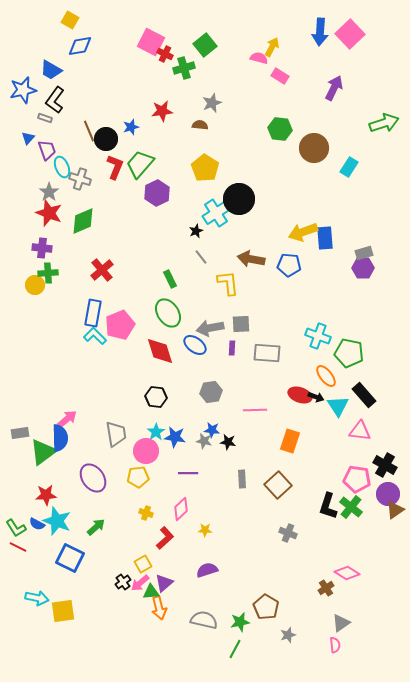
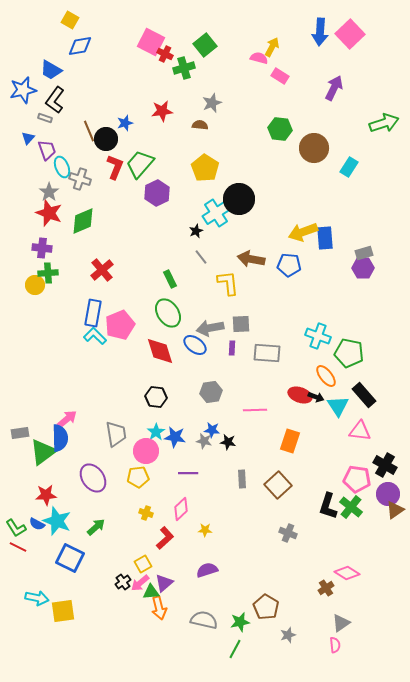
blue star at (131, 127): moved 6 px left, 4 px up
